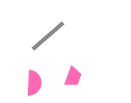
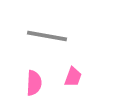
gray line: moved 1 px left; rotated 51 degrees clockwise
